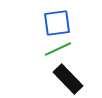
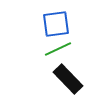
blue square: moved 1 px left, 1 px down
